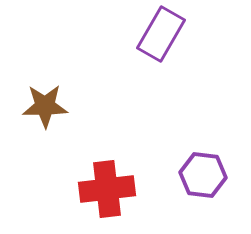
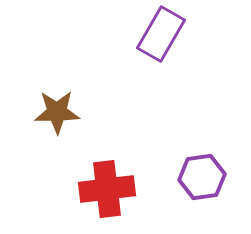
brown star: moved 12 px right, 6 px down
purple hexagon: moved 1 px left, 2 px down; rotated 15 degrees counterclockwise
